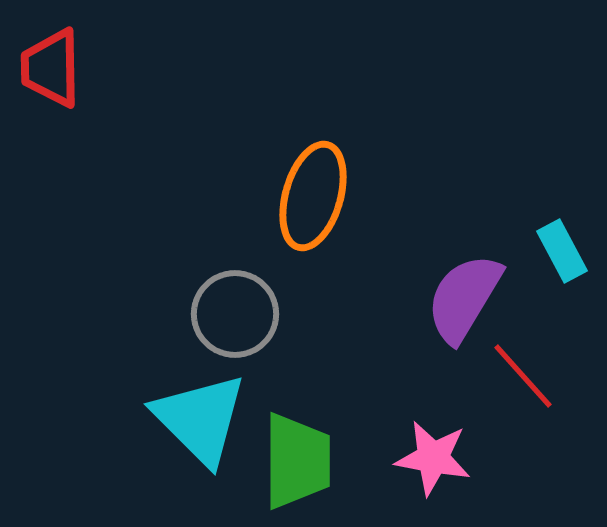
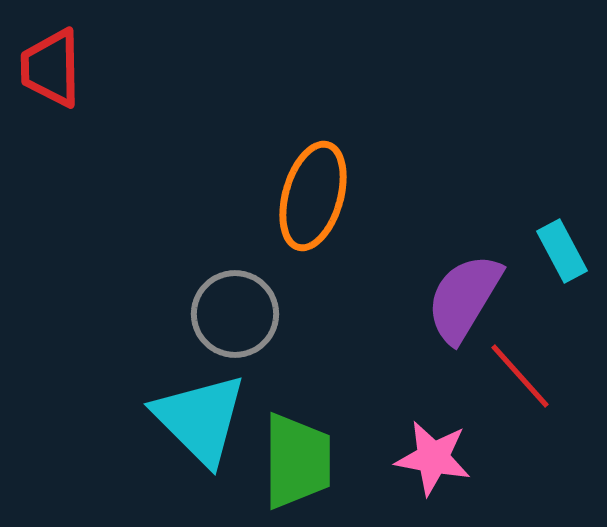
red line: moved 3 px left
